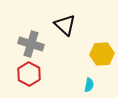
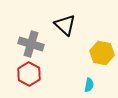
yellow hexagon: moved 1 px up; rotated 15 degrees clockwise
